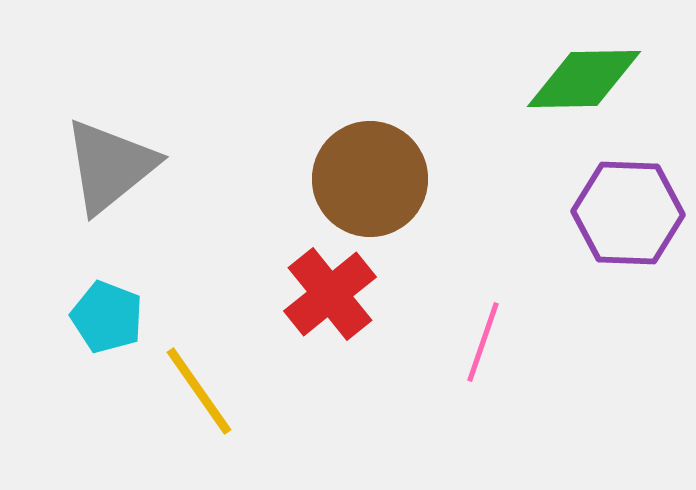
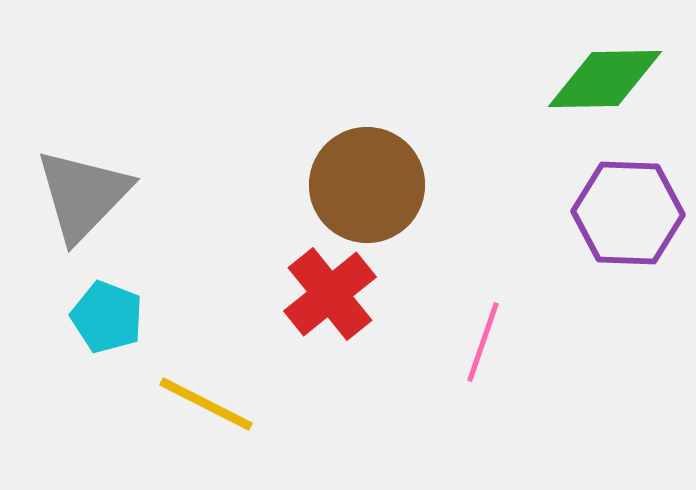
green diamond: moved 21 px right
gray triangle: moved 27 px left, 29 px down; rotated 7 degrees counterclockwise
brown circle: moved 3 px left, 6 px down
yellow line: moved 7 px right, 13 px down; rotated 28 degrees counterclockwise
